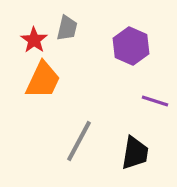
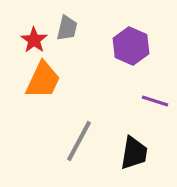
black trapezoid: moved 1 px left
